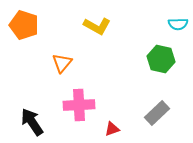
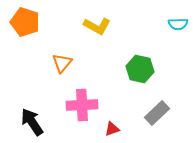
orange pentagon: moved 1 px right, 3 px up
green hexagon: moved 21 px left, 10 px down
pink cross: moved 3 px right
